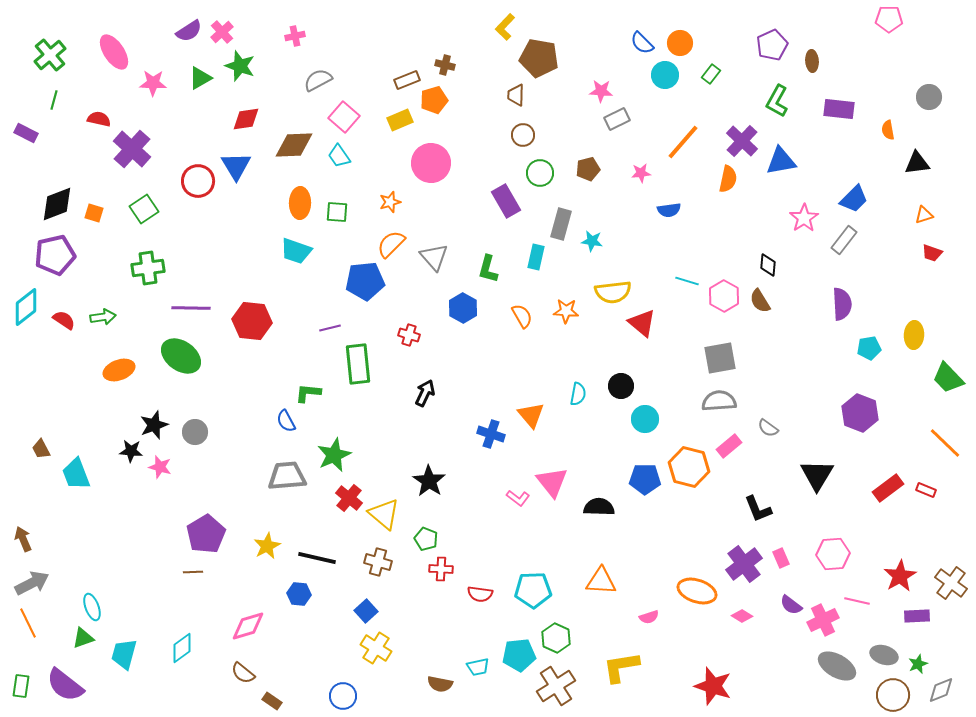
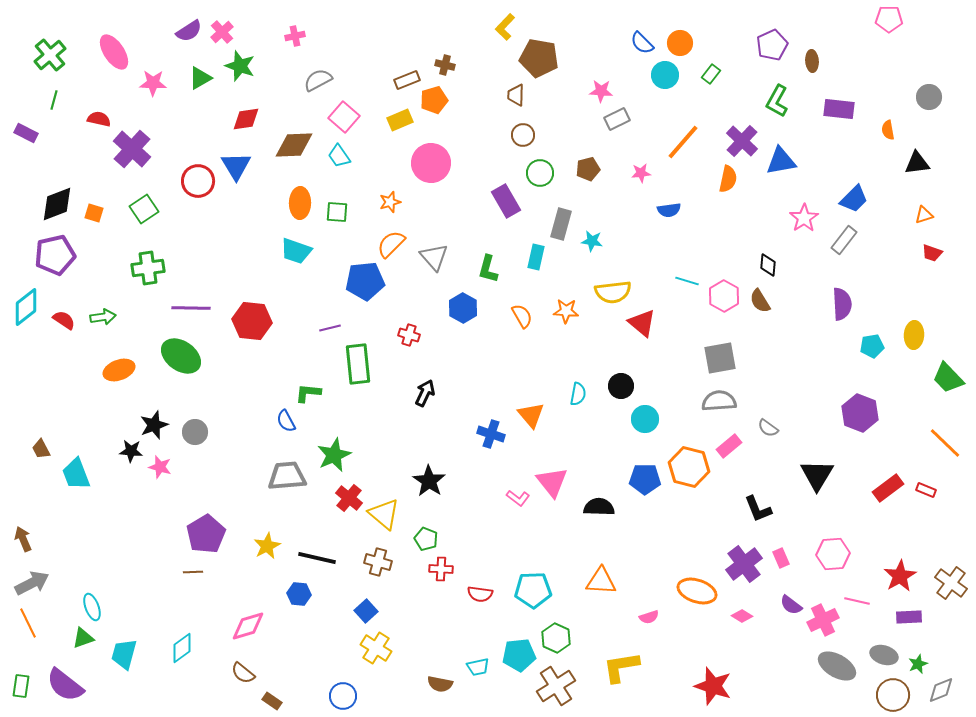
cyan pentagon at (869, 348): moved 3 px right, 2 px up
purple rectangle at (917, 616): moved 8 px left, 1 px down
